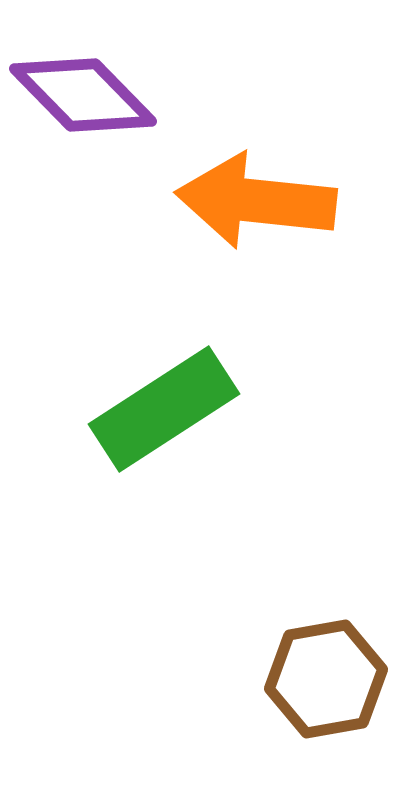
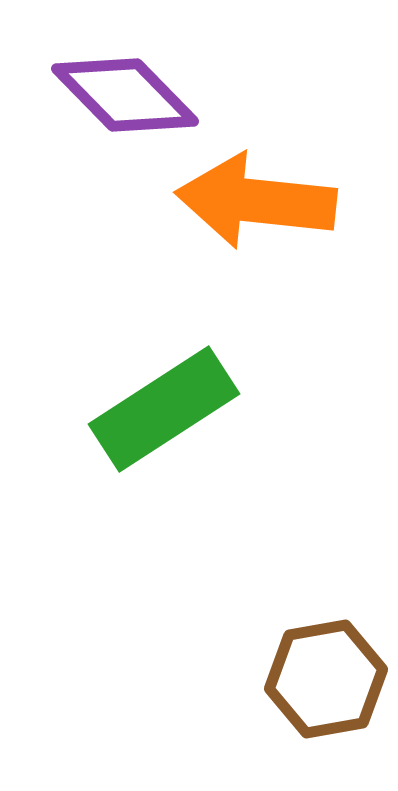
purple diamond: moved 42 px right
